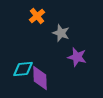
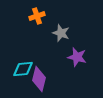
orange cross: rotated 21 degrees clockwise
purple diamond: moved 1 px left, 1 px down; rotated 15 degrees clockwise
